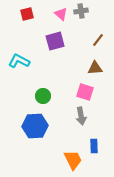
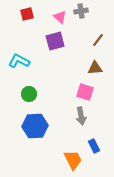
pink triangle: moved 1 px left, 3 px down
green circle: moved 14 px left, 2 px up
blue rectangle: rotated 24 degrees counterclockwise
